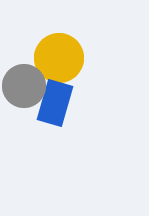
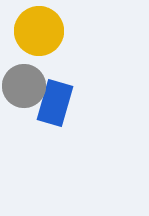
yellow circle: moved 20 px left, 27 px up
